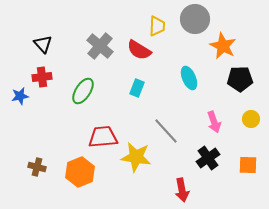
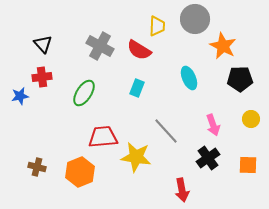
gray cross: rotated 12 degrees counterclockwise
green ellipse: moved 1 px right, 2 px down
pink arrow: moved 1 px left, 3 px down
